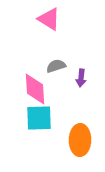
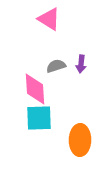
purple arrow: moved 14 px up
